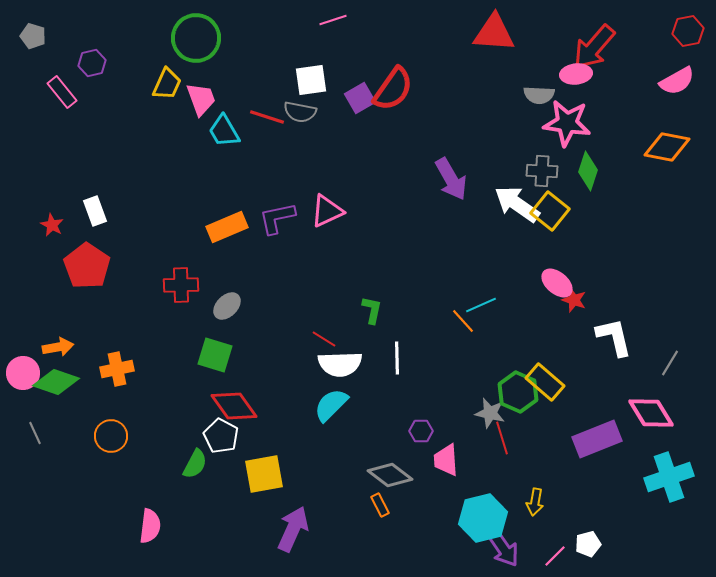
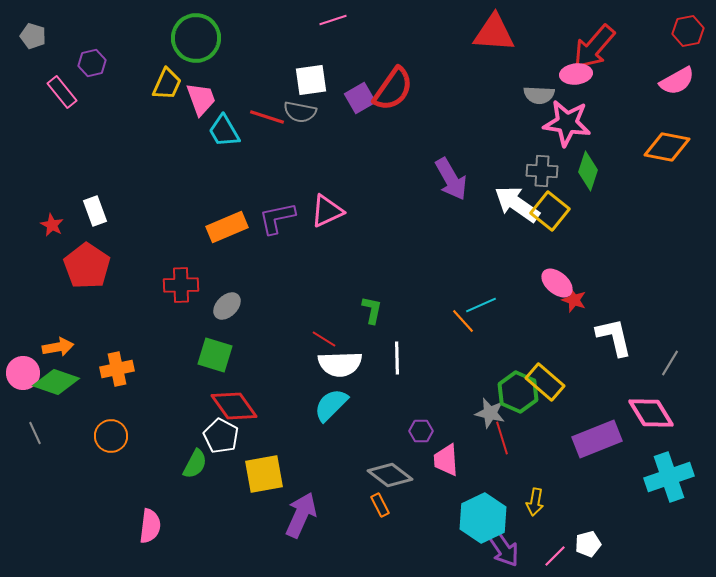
cyan hexagon at (483, 518): rotated 12 degrees counterclockwise
purple arrow at (293, 529): moved 8 px right, 14 px up
